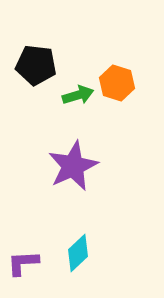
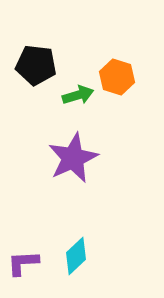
orange hexagon: moved 6 px up
purple star: moved 8 px up
cyan diamond: moved 2 px left, 3 px down
